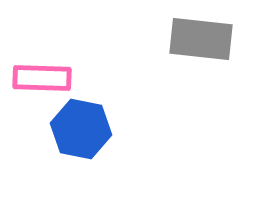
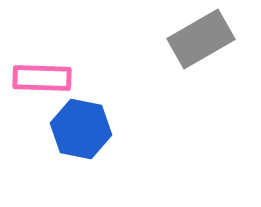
gray rectangle: rotated 36 degrees counterclockwise
